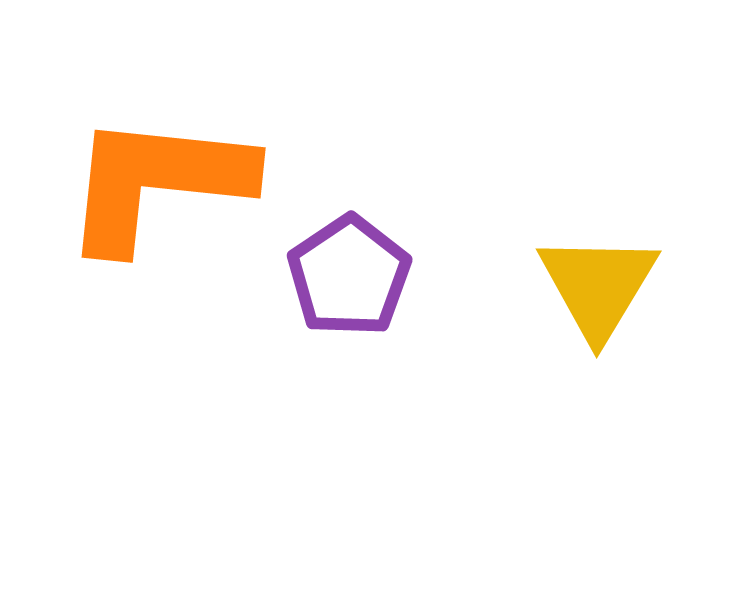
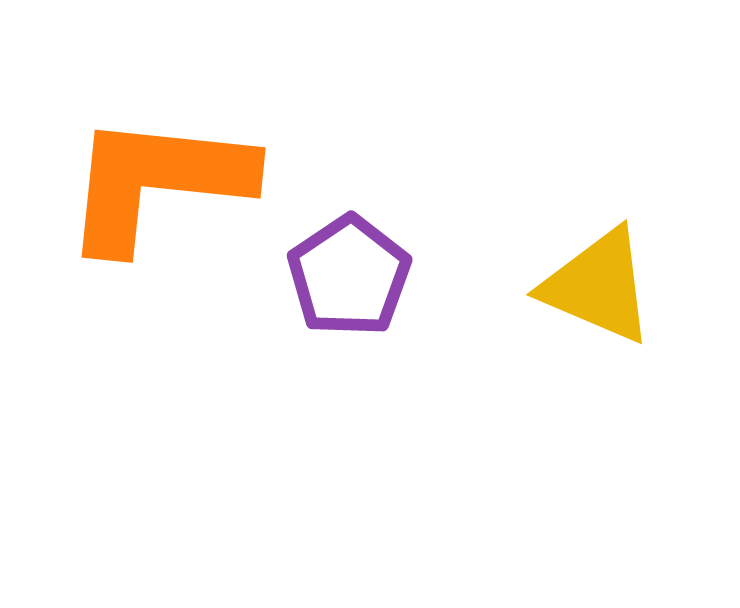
yellow triangle: rotated 38 degrees counterclockwise
